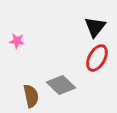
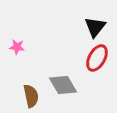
pink star: moved 6 px down
gray diamond: moved 2 px right; rotated 16 degrees clockwise
